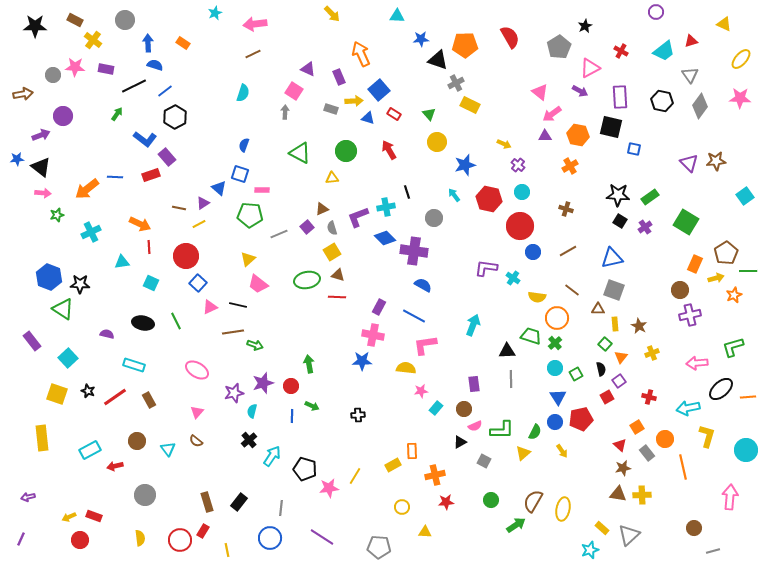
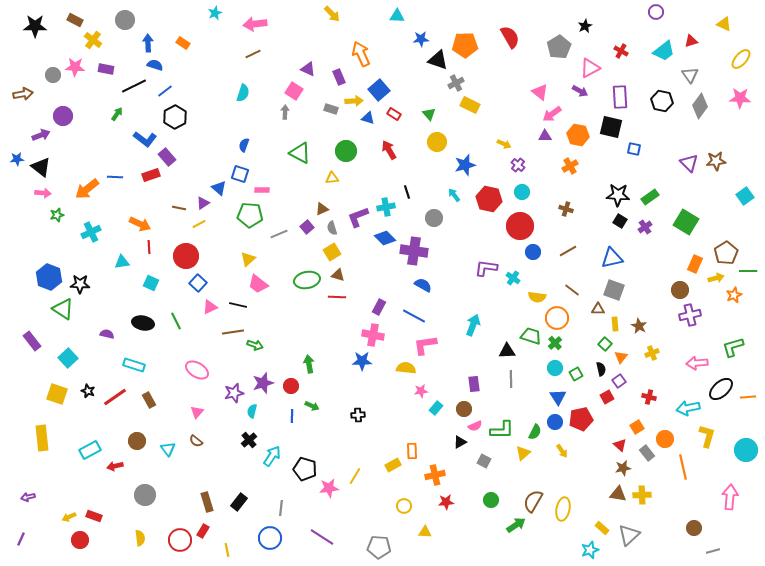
yellow circle at (402, 507): moved 2 px right, 1 px up
